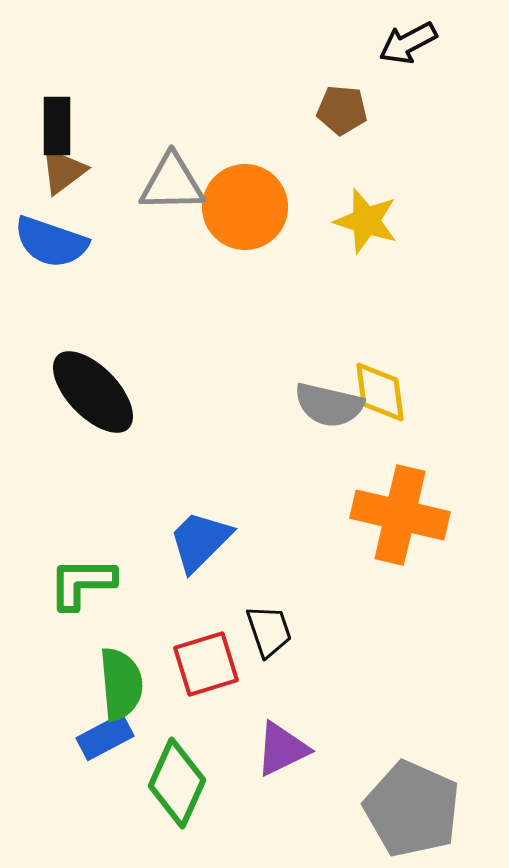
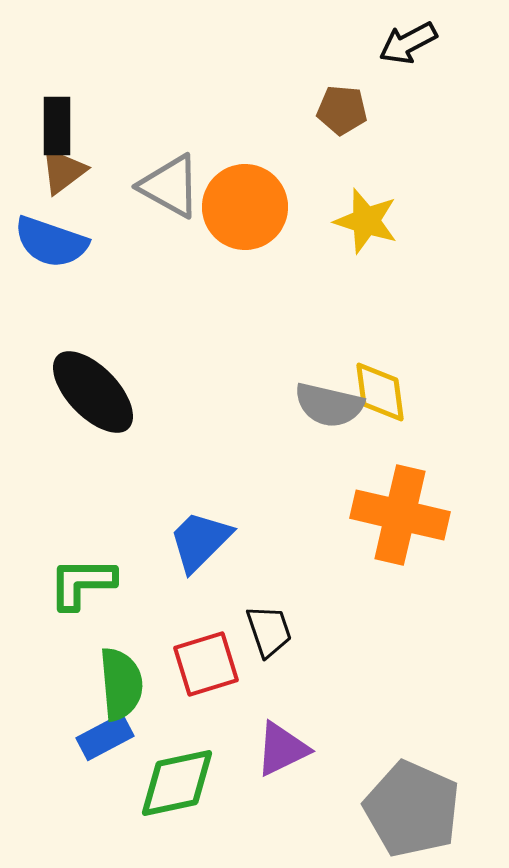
gray triangle: moved 2 px left, 3 px down; rotated 30 degrees clockwise
green diamond: rotated 54 degrees clockwise
